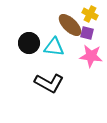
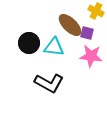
yellow cross: moved 6 px right, 3 px up
